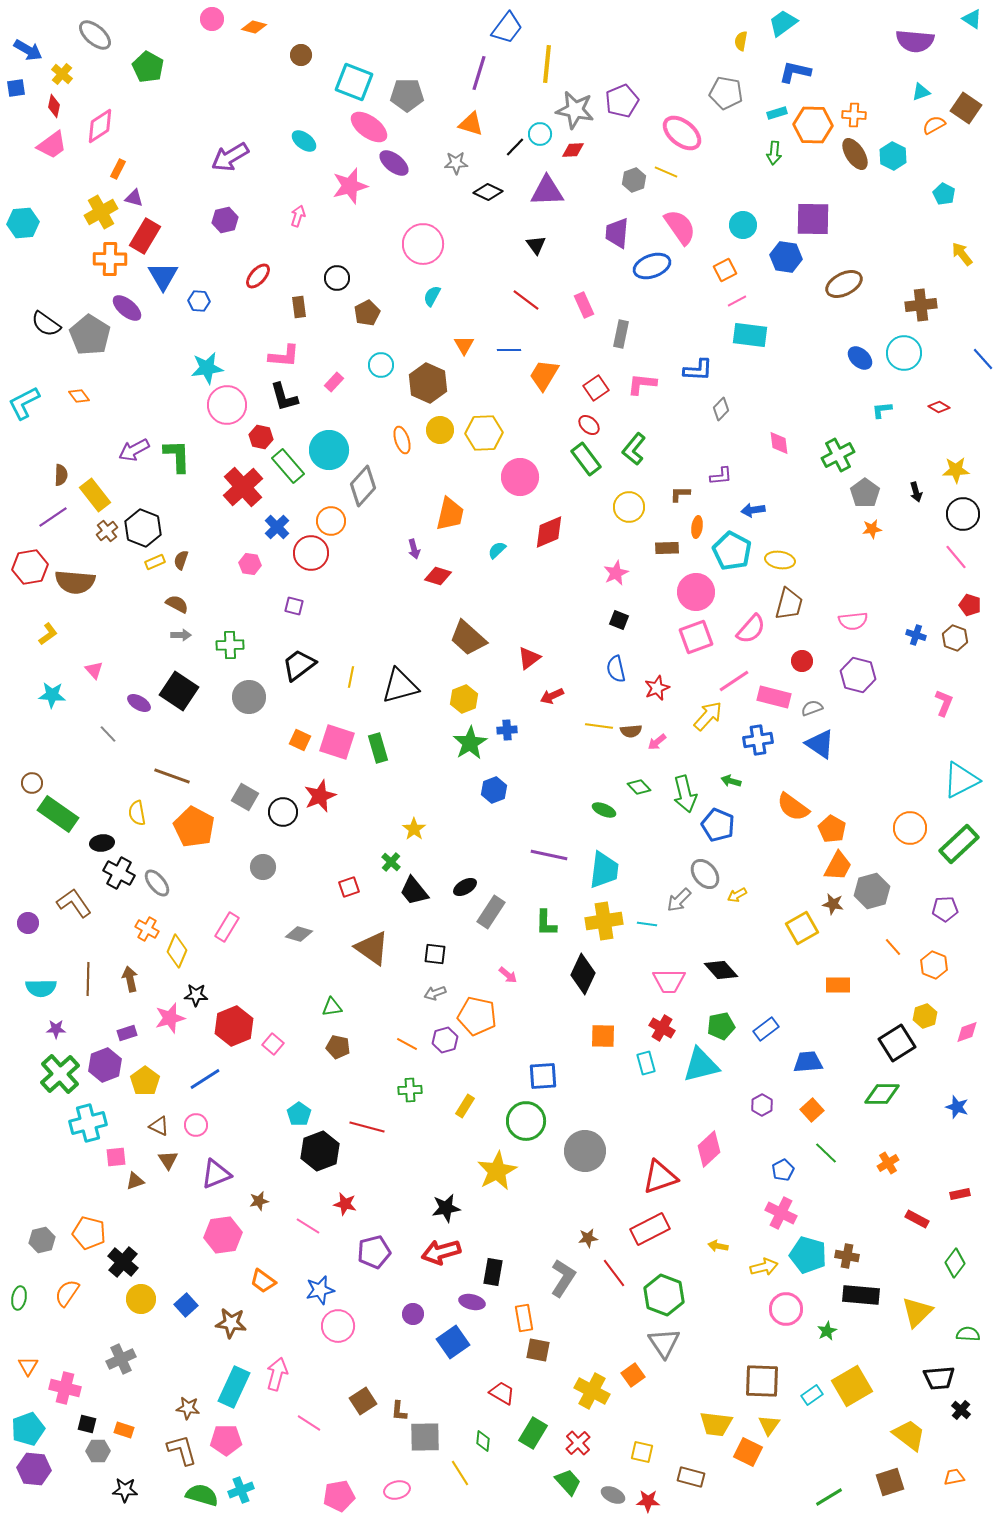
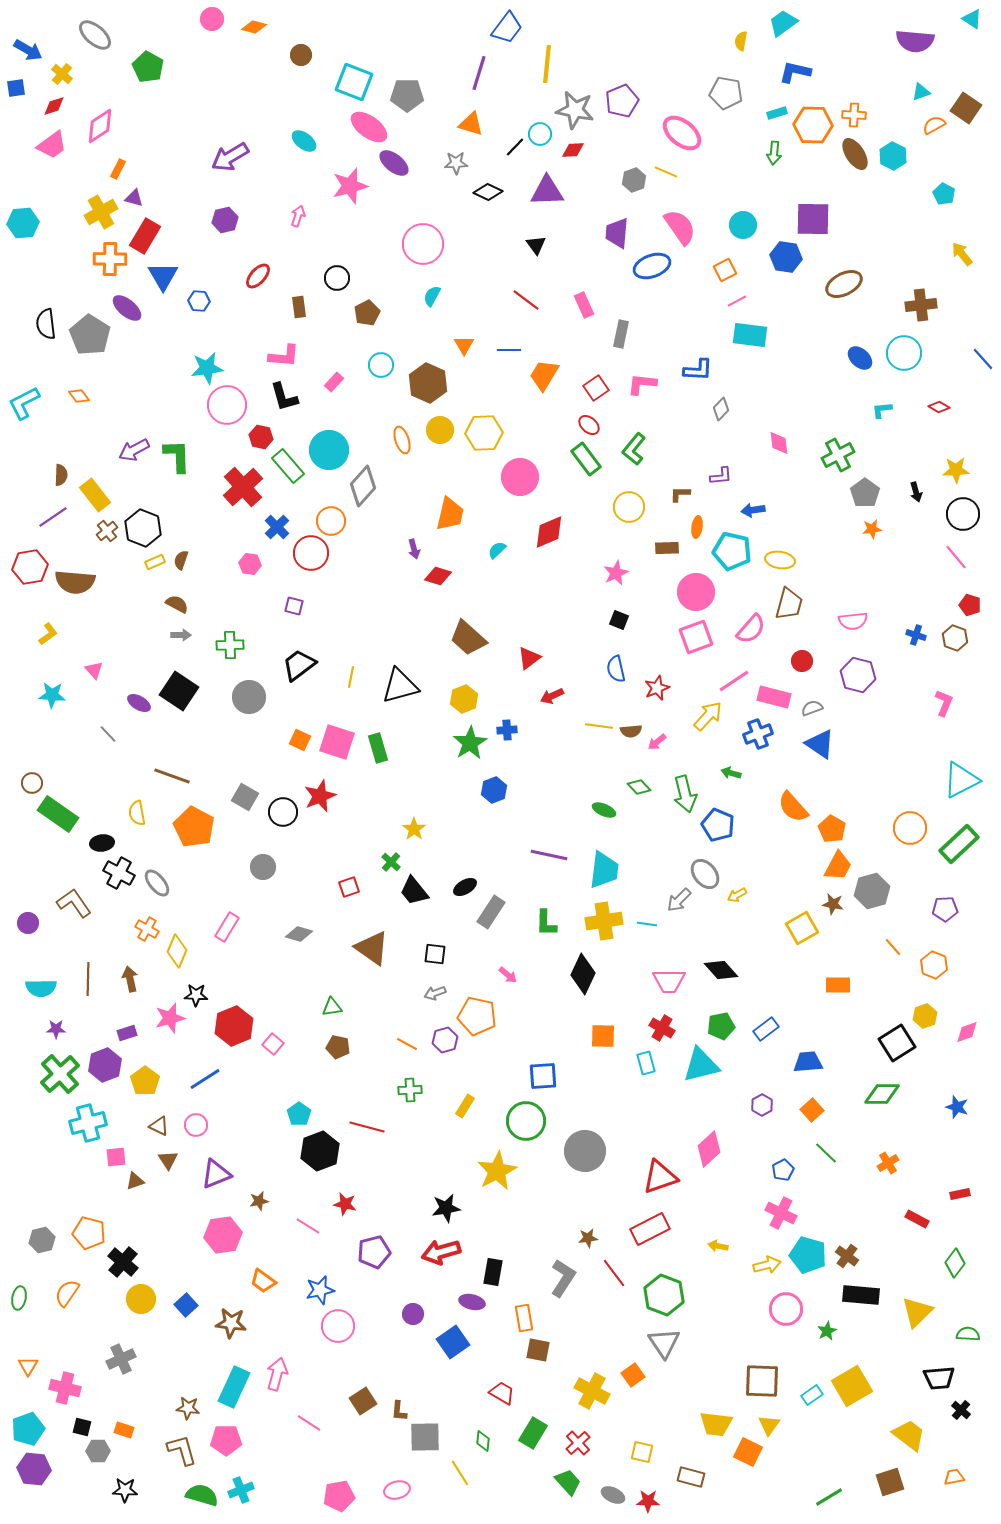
red diamond at (54, 106): rotated 60 degrees clockwise
black semicircle at (46, 324): rotated 48 degrees clockwise
cyan pentagon at (732, 551): rotated 15 degrees counterclockwise
blue cross at (758, 740): moved 6 px up; rotated 12 degrees counterclockwise
green arrow at (731, 781): moved 8 px up
orange semicircle at (793, 807): rotated 12 degrees clockwise
brown cross at (847, 1256): rotated 25 degrees clockwise
yellow arrow at (764, 1267): moved 3 px right, 2 px up
black square at (87, 1424): moved 5 px left, 3 px down
